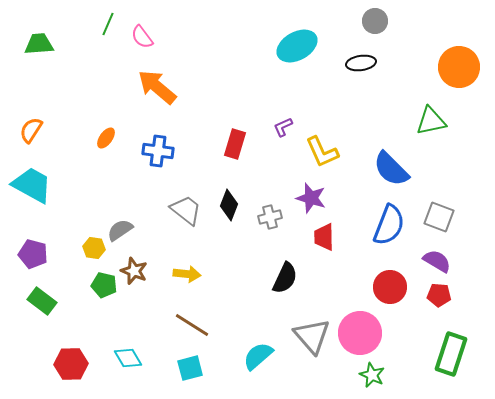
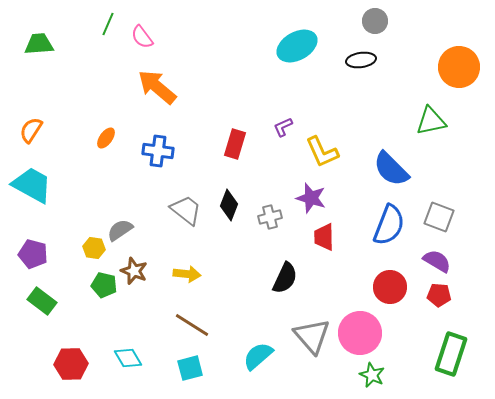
black ellipse at (361, 63): moved 3 px up
